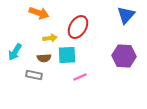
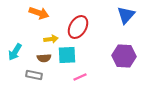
yellow arrow: moved 1 px right, 1 px down
